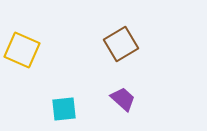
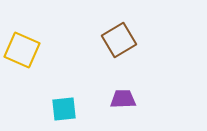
brown square: moved 2 px left, 4 px up
purple trapezoid: rotated 44 degrees counterclockwise
